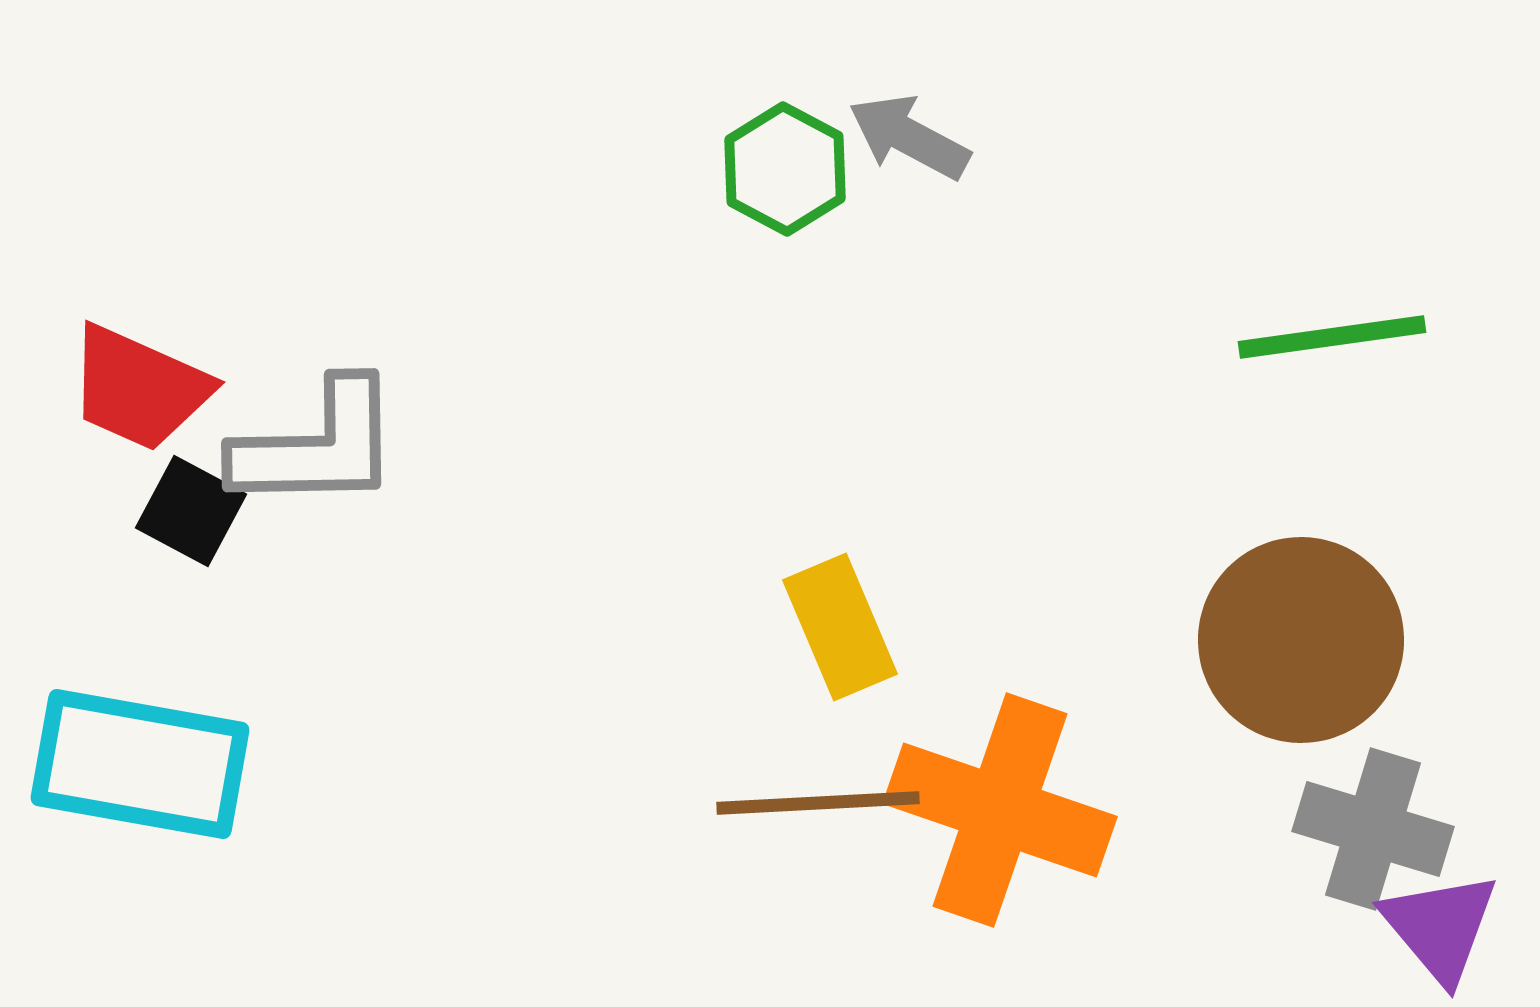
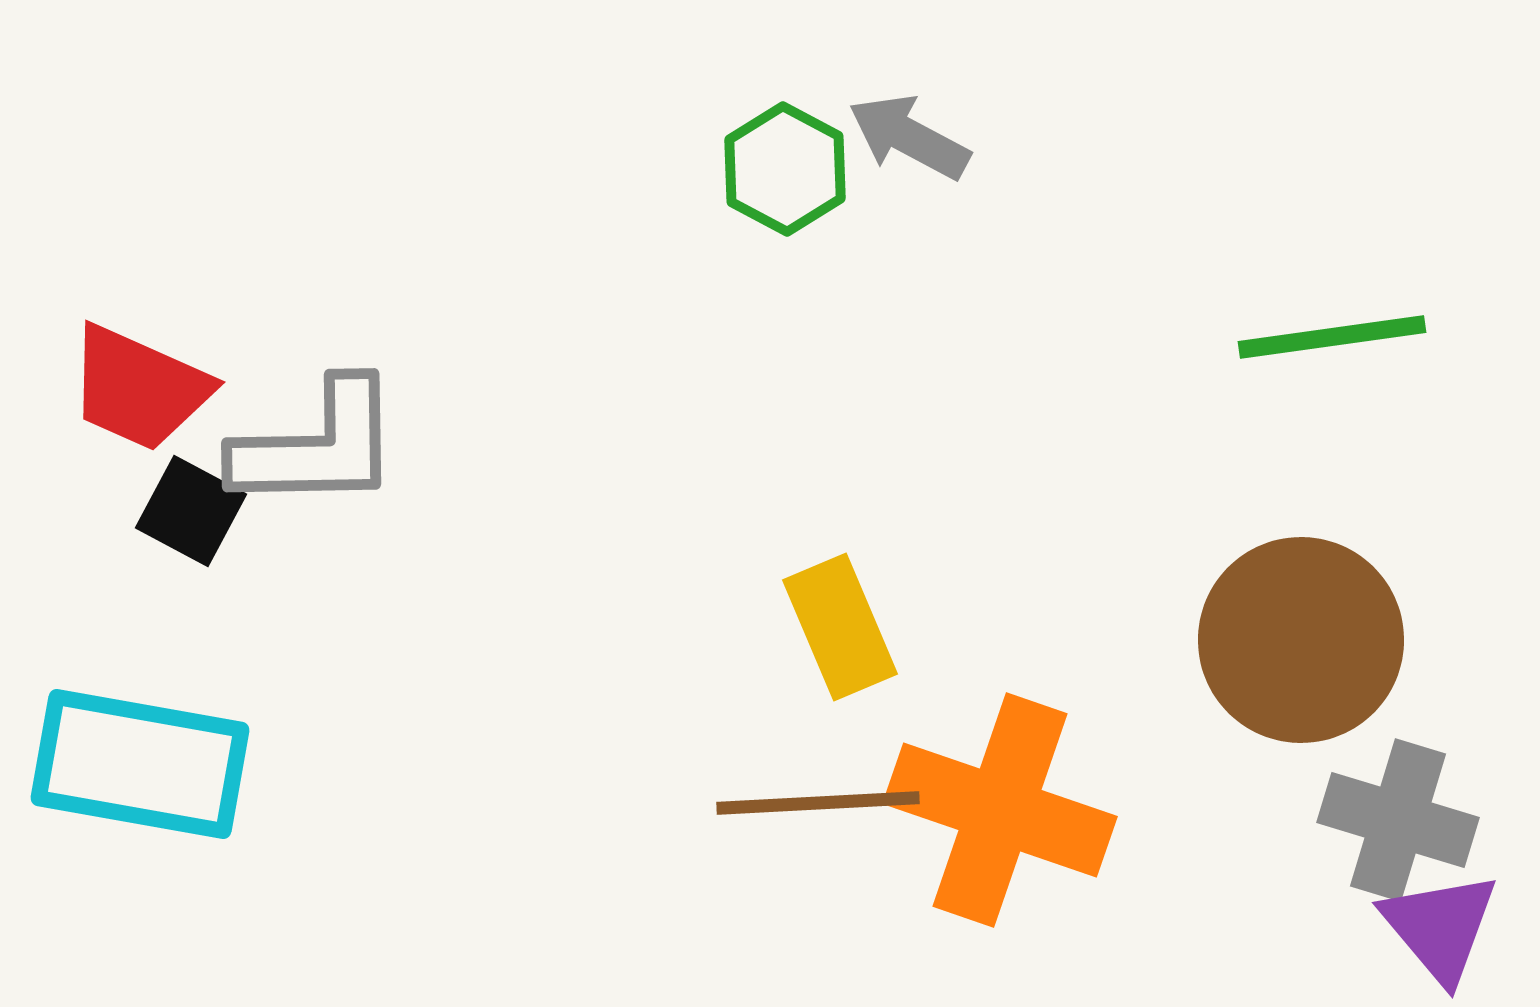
gray cross: moved 25 px right, 9 px up
